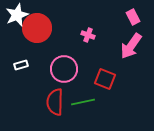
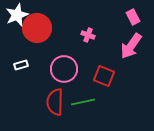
red square: moved 1 px left, 3 px up
